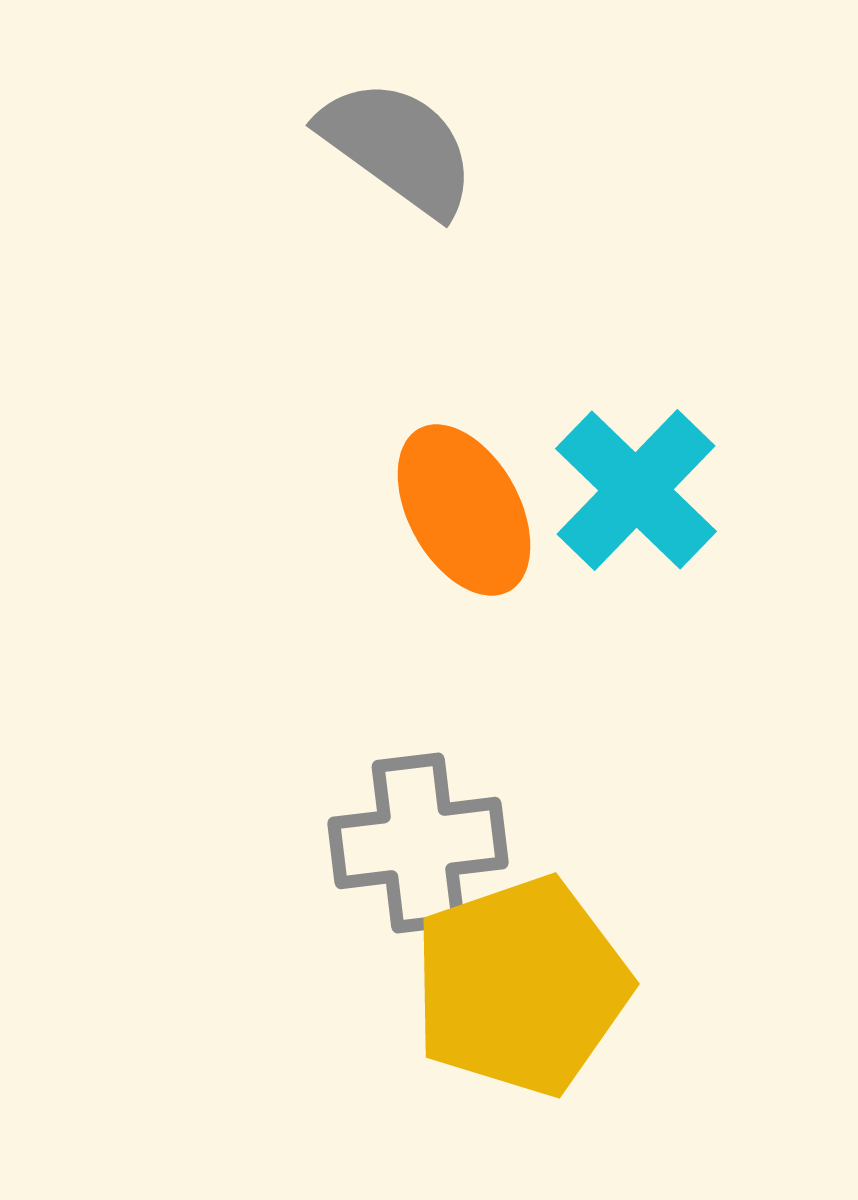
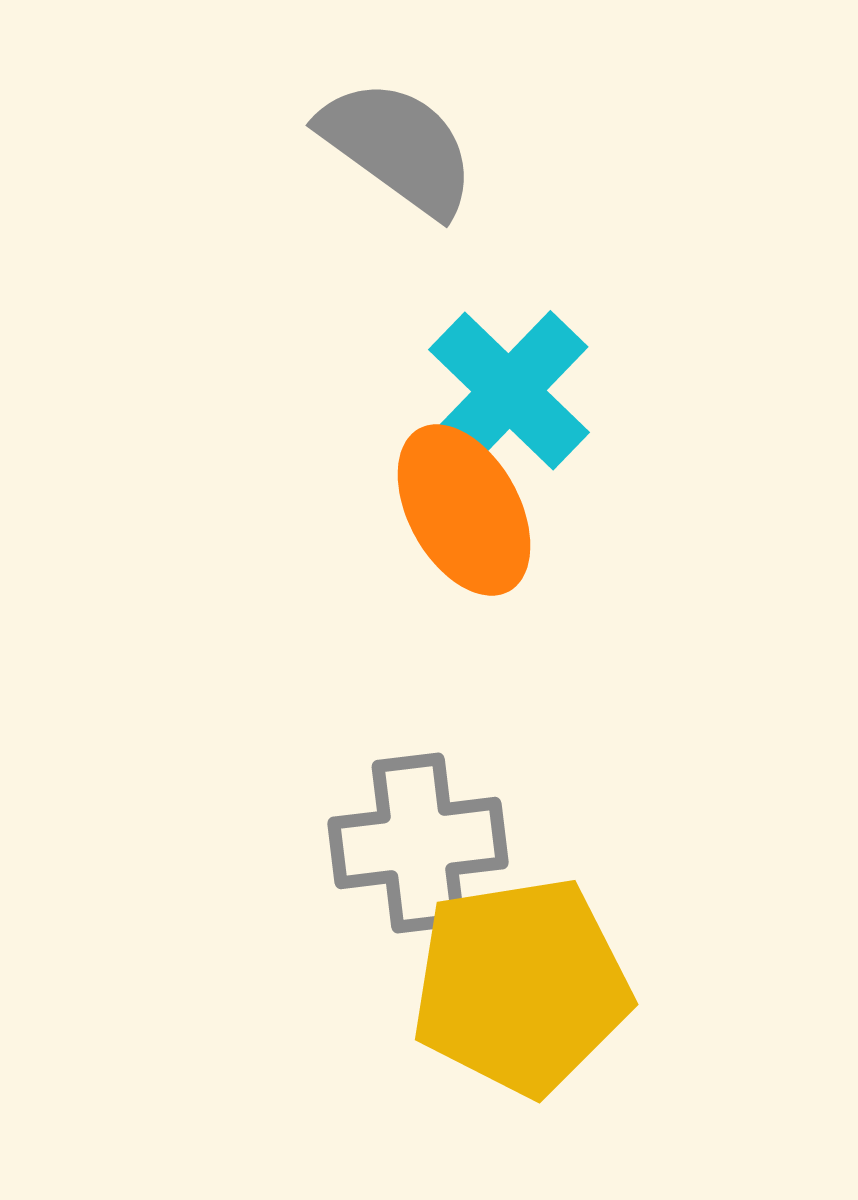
cyan cross: moved 127 px left, 99 px up
yellow pentagon: rotated 10 degrees clockwise
